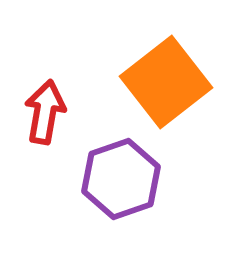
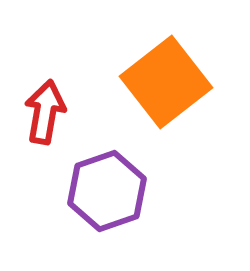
purple hexagon: moved 14 px left, 12 px down
